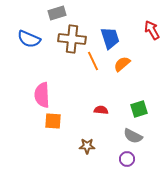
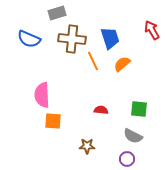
green square: rotated 24 degrees clockwise
